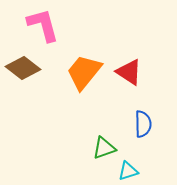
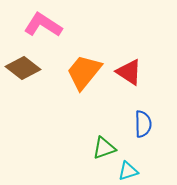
pink L-shape: rotated 42 degrees counterclockwise
